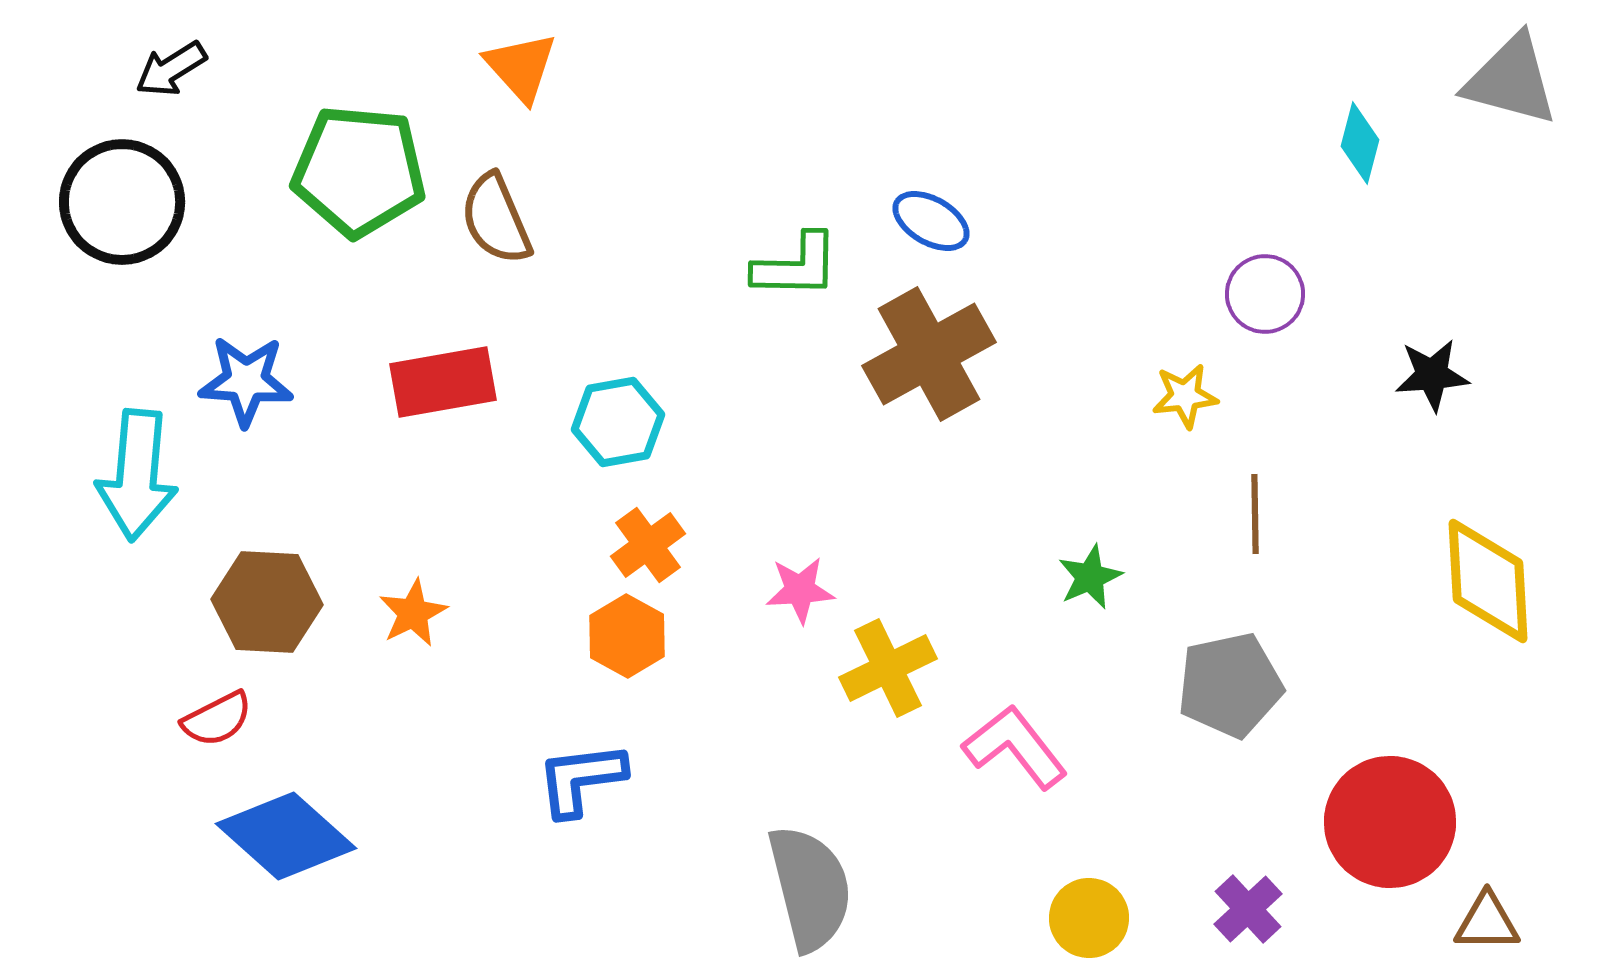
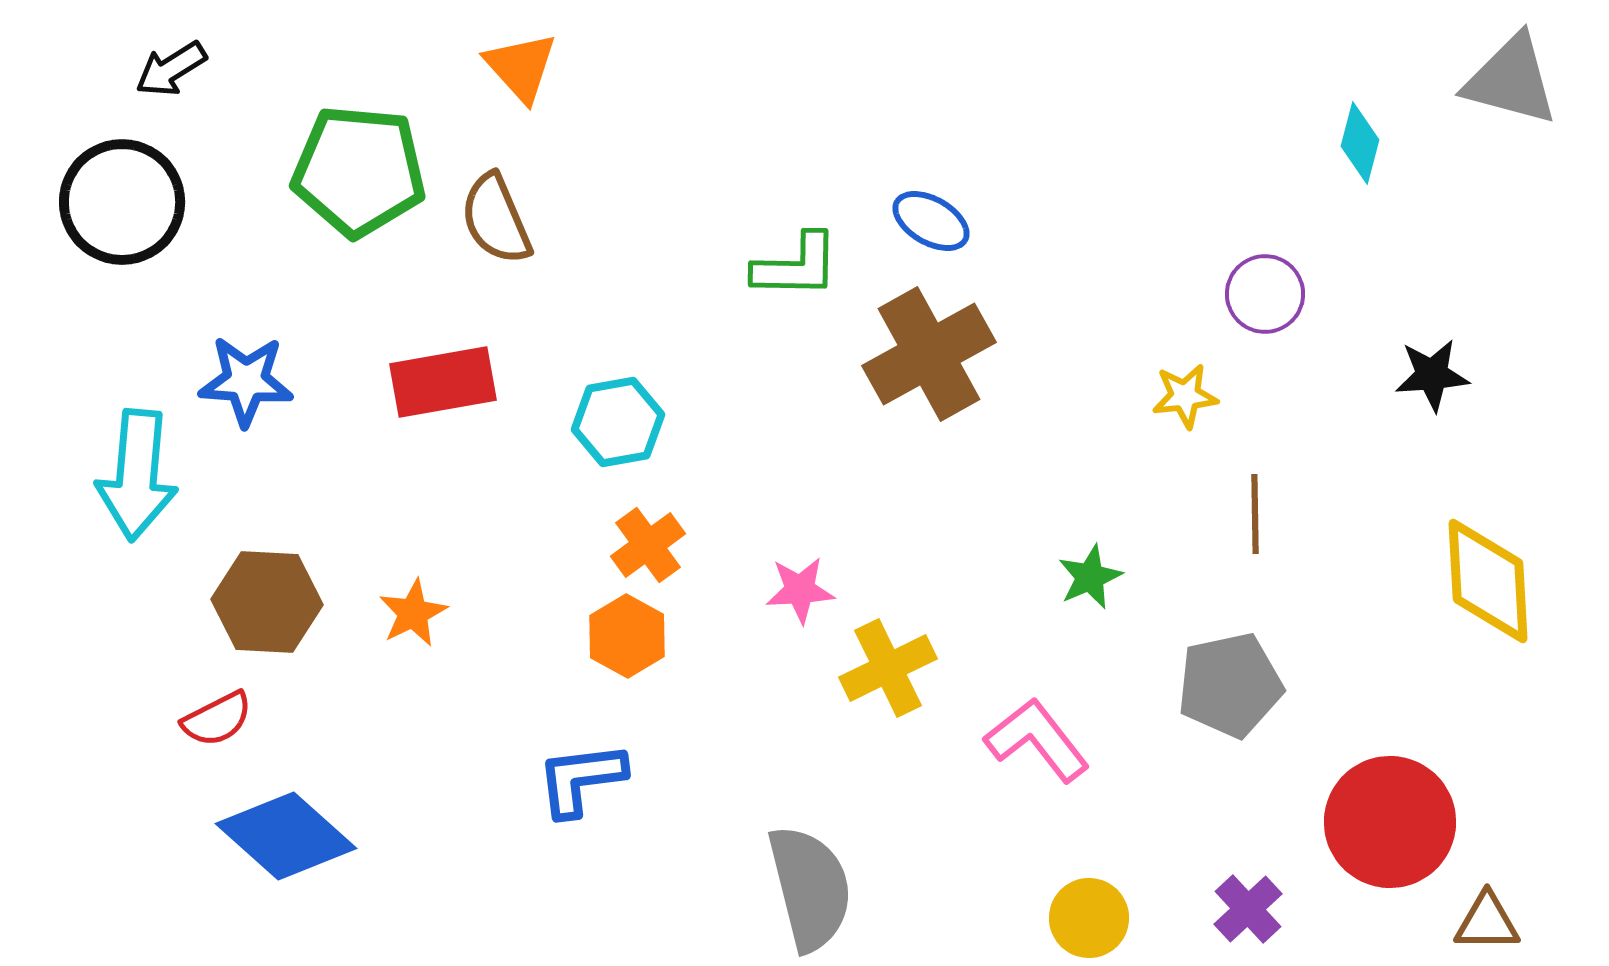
pink L-shape: moved 22 px right, 7 px up
